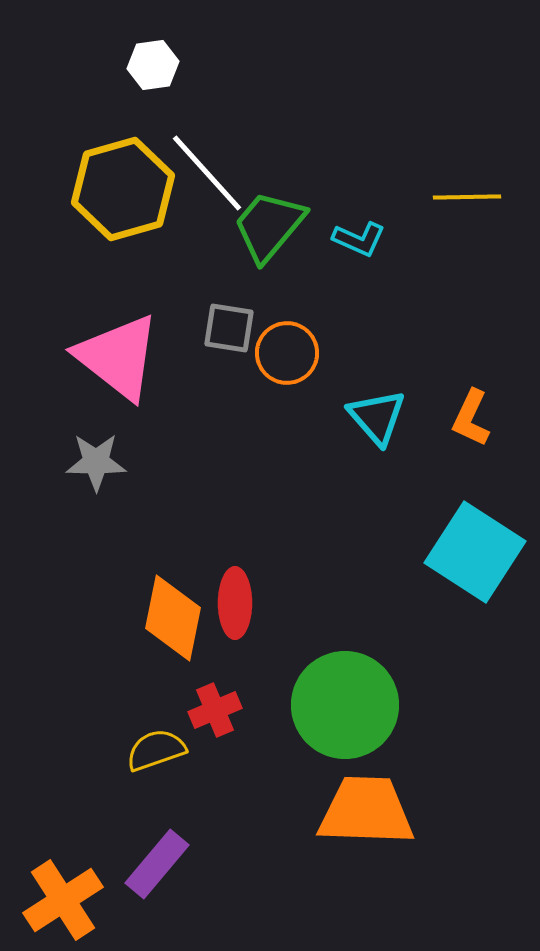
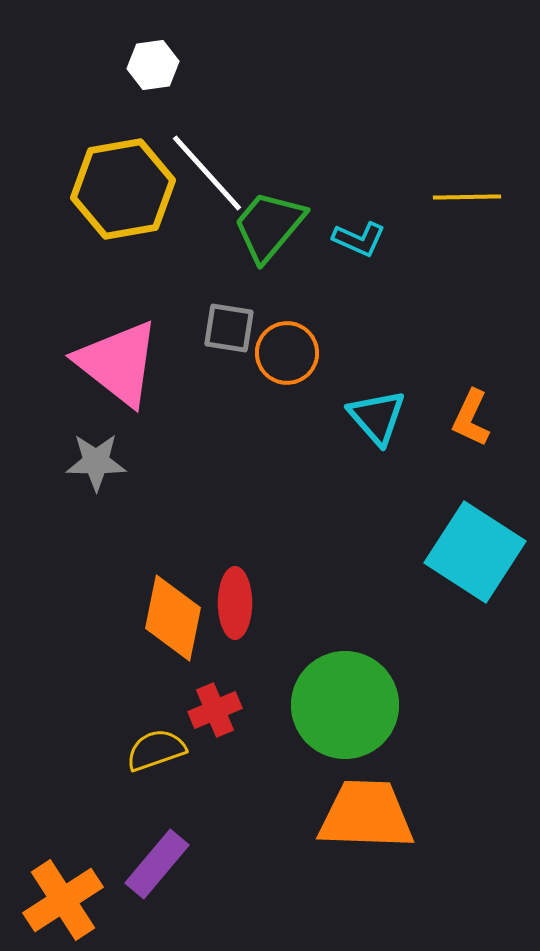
yellow hexagon: rotated 6 degrees clockwise
pink triangle: moved 6 px down
orange trapezoid: moved 4 px down
